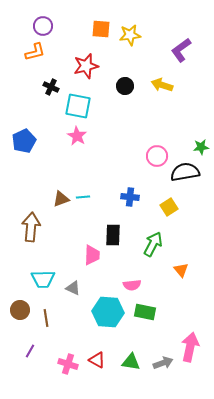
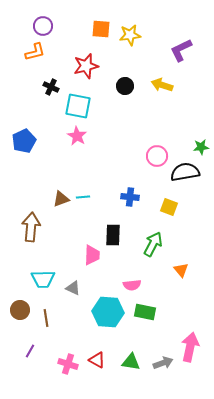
purple L-shape: rotated 10 degrees clockwise
yellow square: rotated 36 degrees counterclockwise
